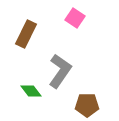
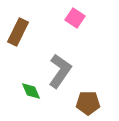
brown rectangle: moved 8 px left, 2 px up
green diamond: rotated 15 degrees clockwise
brown pentagon: moved 1 px right, 2 px up
